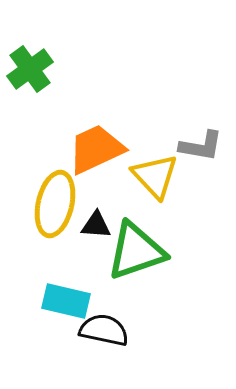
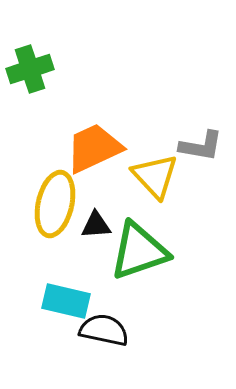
green cross: rotated 18 degrees clockwise
orange trapezoid: moved 2 px left, 1 px up
black triangle: rotated 8 degrees counterclockwise
green triangle: moved 3 px right
